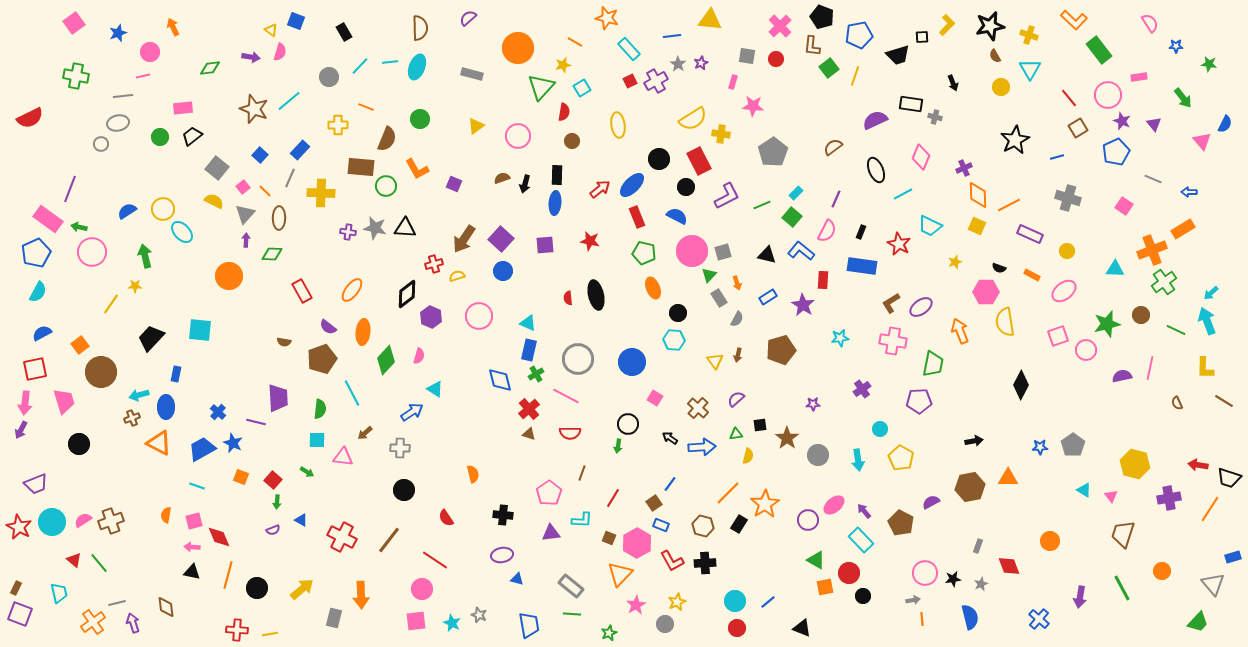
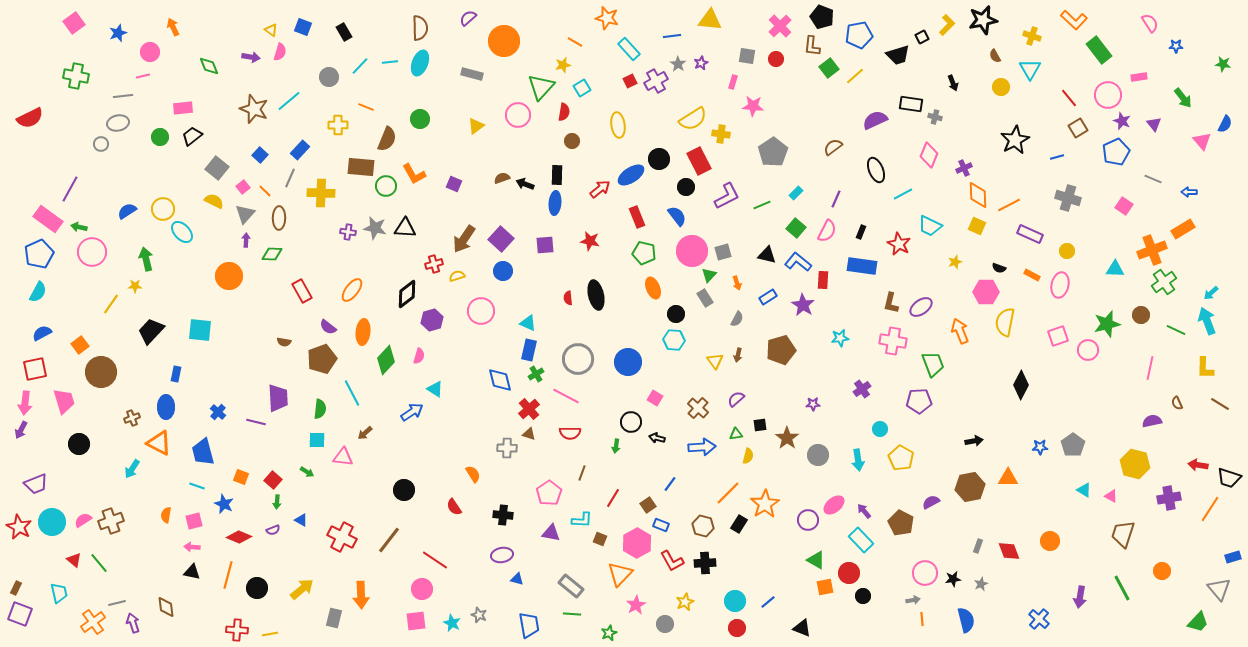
blue square at (296, 21): moved 7 px right, 6 px down
black star at (990, 26): moved 7 px left, 6 px up
yellow cross at (1029, 35): moved 3 px right, 1 px down
black square at (922, 37): rotated 24 degrees counterclockwise
orange circle at (518, 48): moved 14 px left, 7 px up
green star at (1209, 64): moved 14 px right
cyan ellipse at (417, 67): moved 3 px right, 4 px up
green diamond at (210, 68): moved 1 px left, 2 px up; rotated 75 degrees clockwise
yellow line at (855, 76): rotated 30 degrees clockwise
pink circle at (518, 136): moved 21 px up
pink diamond at (921, 157): moved 8 px right, 2 px up
orange L-shape at (417, 169): moved 3 px left, 5 px down
black arrow at (525, 184): rotated 96 degrees clockwise
blue ellipse at (632, 185): moved 1 px left, 10 px up; rotated 12 degrees clockwise
purple line at (70, 189): rotated 8 degrees clockwise
blue semicircle at (677, 216): rotated 25 degrees clockwise
green square at (792, 217): moved 4 px right, 11 px down
blue L-shape at (801, 251): moved 3 px left, 11 px down
blue pentagon at (36, 253): moved 3 px right, 1 px down
green arrow at (145, 256): moved 1 px right, 3 px down
pink ellipse at (1064, 291): moved 4 px left, 6 px up; rotated 40 degrees counterclockwise
gray rectangle at (719, 298): moved 14 px left
brown L-shape at (891, 303): rotated 45 degrees counterclockwise
black circle at (678, 313): moved 2 px left, 1 px down
pink circle at (479, 316): moved 2 px right, 5 px up
purple hexagon at (431, 317): moved 1 px right, 3 px down; rotated 20 degrees clockwise
yellow semicircle at (1005, 322): rotated 20 degrees clockwise
black trapezoid at (151, 338): moved 7 px up
pink circle at (1086, 350): moved 2 px right
blue circle at (632, 362): moved 4 px left
green trapezoid at (933, 364): rotated 32 degrees counterclockwise
purple semicircle at (1122, 376): moved 30 px right, 45 px down
cyan arrow at (139, 395): moved 7 px left, 74 px down; rotated 42 degrees counterclockwise
brown line at (1224, 401): moved 4 px left, 3 px down
black circle at (628, 424): moved 3 px right, 2 px up
black arrow at (670, 438): moved 13 px left; rotated 21 degrees counterclockwise
blue star at (233, 443): moved 9 px left, 61 px down
green arrow at (618, 446): moved 2 px left
gray cross at (400, 448): moved 107 px right
blue trapezoid at (202, 449): moved 1 px right, 3 px down; rotated 76 degrees counterclockwise
orange semicircle at (473, 474): rotated 18 degrees counterclockwise
pink triangle at (1111, 496): rotated 24 degrees counterclockwise
brown square at (654, 503): moved 6 px left, 2 px down
red semicircle at (446, 518): moved 8 px right, 11 px up
purple triangle at (551, 533): rotated 18 degrees clockwise
red diamond at (219, 537): moved 20 px right; rotated 45 degrees counterclockwise
brown square at (609, 538): moved 9 px left, 1 px down
red diamond at (1009, 566): moved 15 px up
gray triangle at (1213, 584): moved 6 px right, 5 px down
yellow star at (677, 602): moved 8 px right
blue semicircle at (970, 617): moved 4 px left, 3 px down
